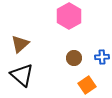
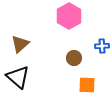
blue cross: moved 11 px up
black triangle: moved 4 px left, 2 px down
orange square: rotated 36 degrees clockwise
